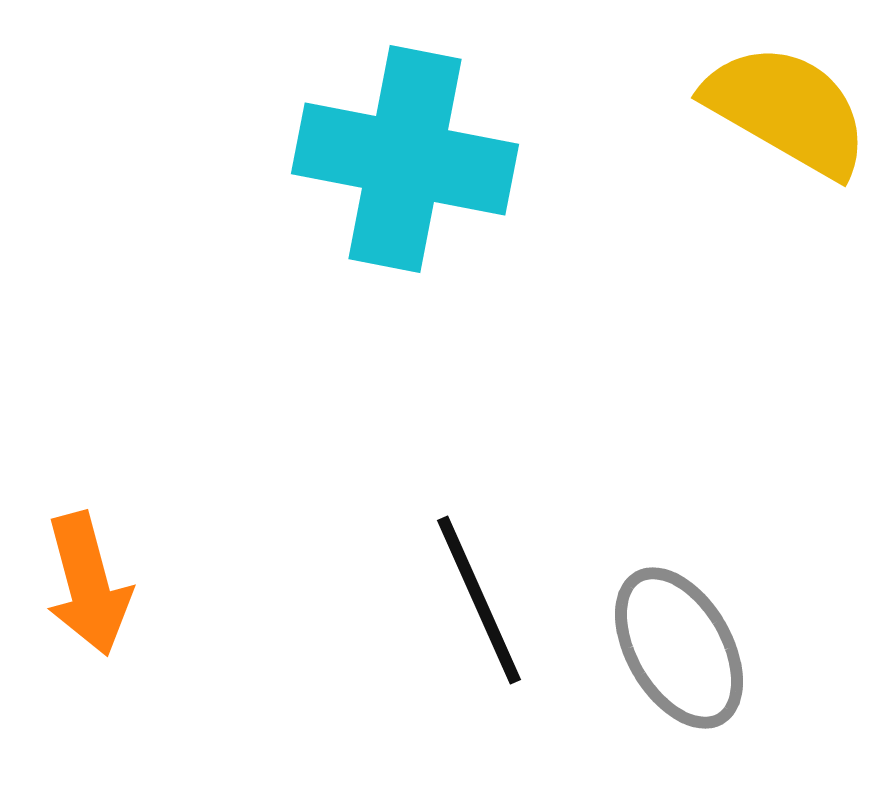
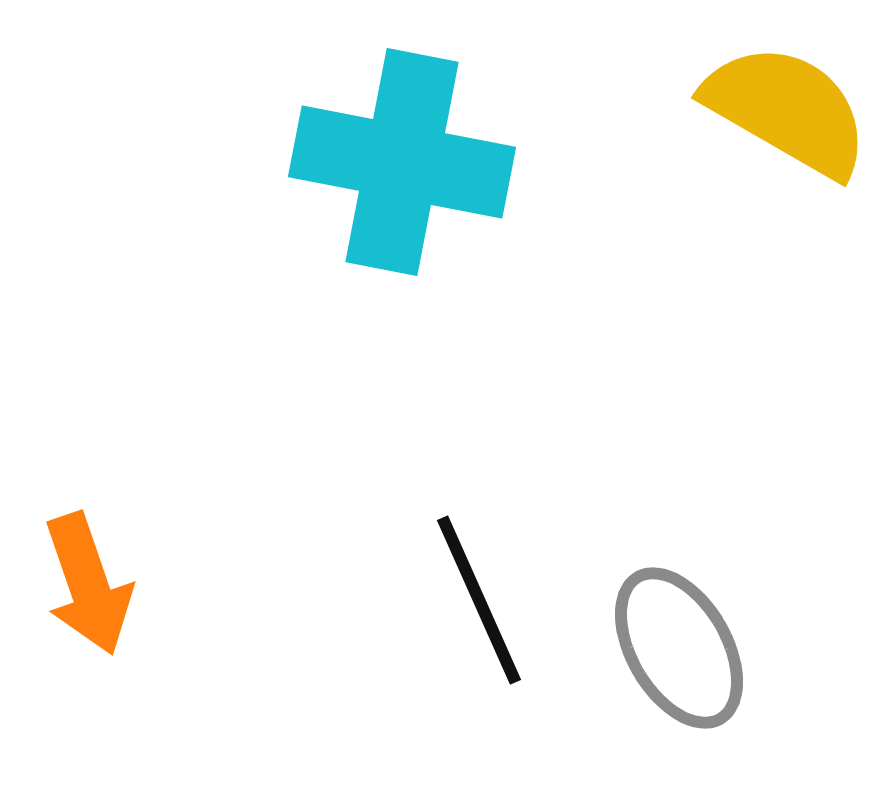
cyan cross: moved 3 px left, 3 px down
orange arrow: rotated 4 degrees counterclockwise
